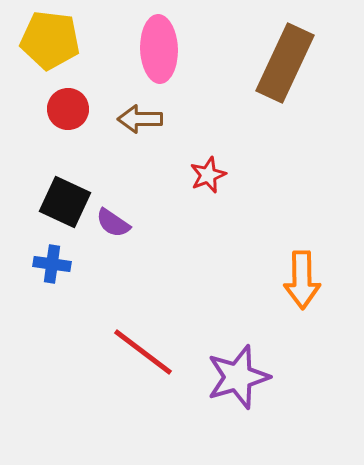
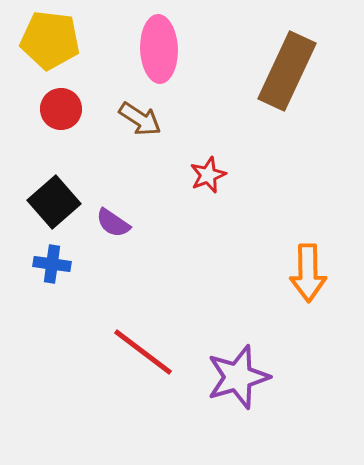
brown rectangle: moved 2 px right, 8 px down
red circle: moved 7 px left
brown arrow: rotated 147 degrees counterclockwise
black square: moved 11 px left; rotated 24 degrees clockwise
orange arrow: moved 6 px right, 7 px up
